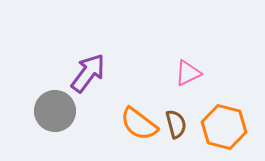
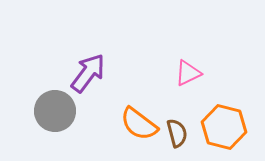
brown semicircle: moved 1 px right, 9 px down
